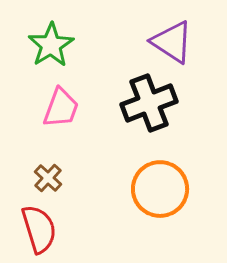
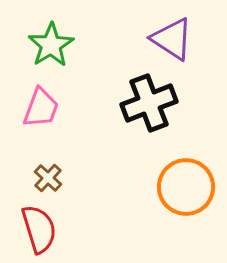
purple triangle: moved 3 px up
pink trapezoid: moved 20 px left
orange circle: moved 26 px right, 2 px up
